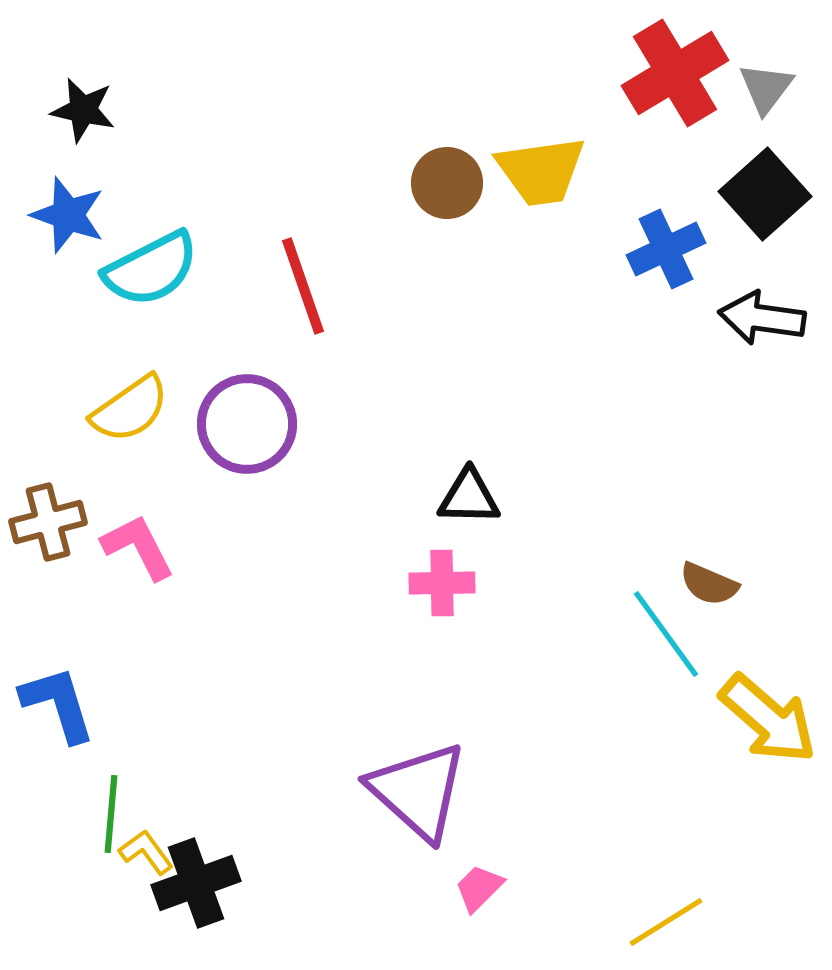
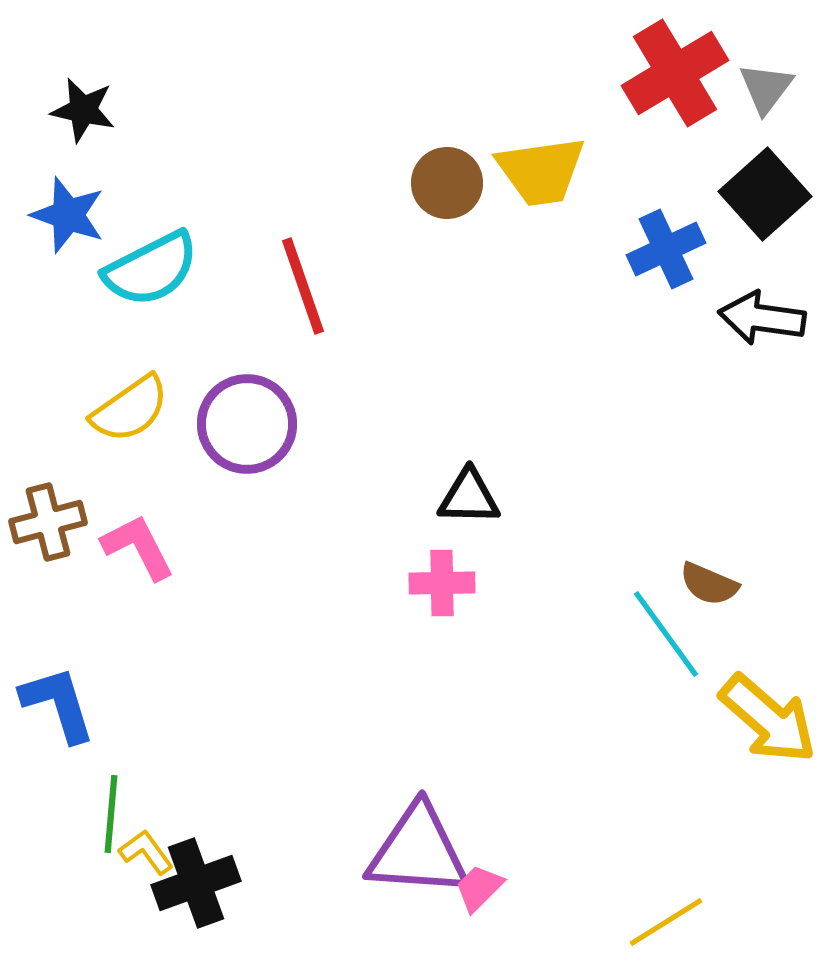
purple triangle: moved 60 px down; rotated 38 degrees counterclockwise
